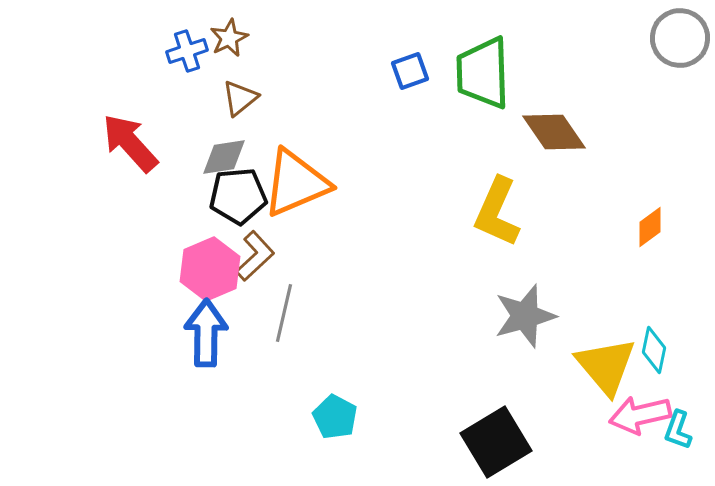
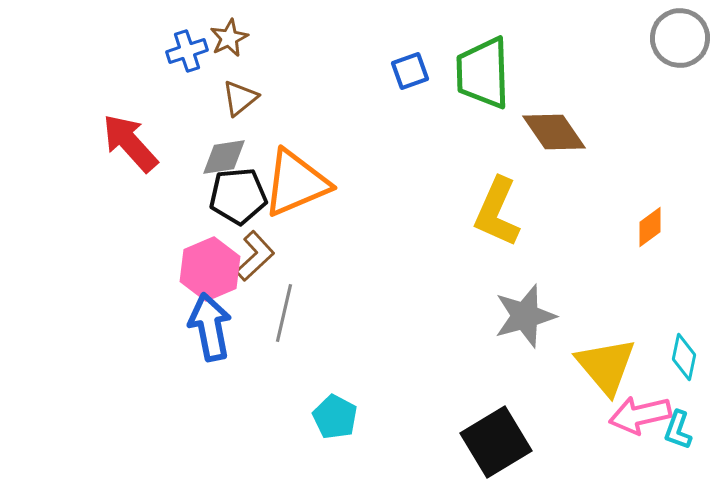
blue arrow: moved 4 px right, 6 px up; rotated 12 degrees counterclockwise
cyan diamond: moved 30 px right, 7 px down
